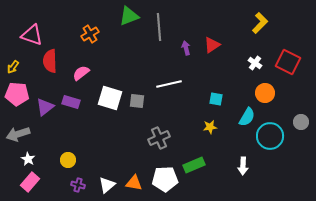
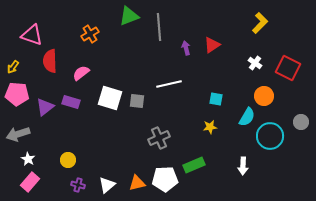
red square: moved 6 px down
orange circle: moved 1 px left, 3 px down
orange triangle: moved 3 px right; rotated 24 degrees counterclockwise
